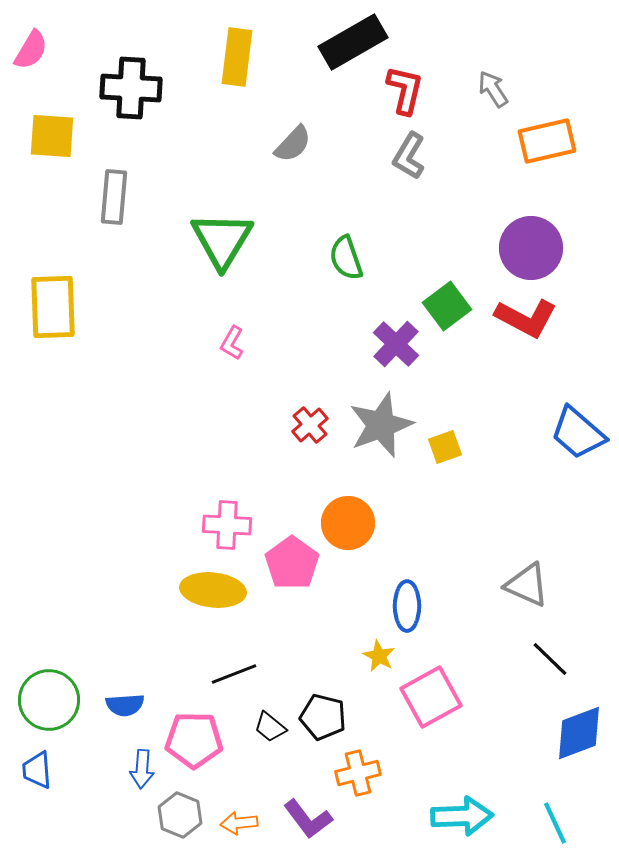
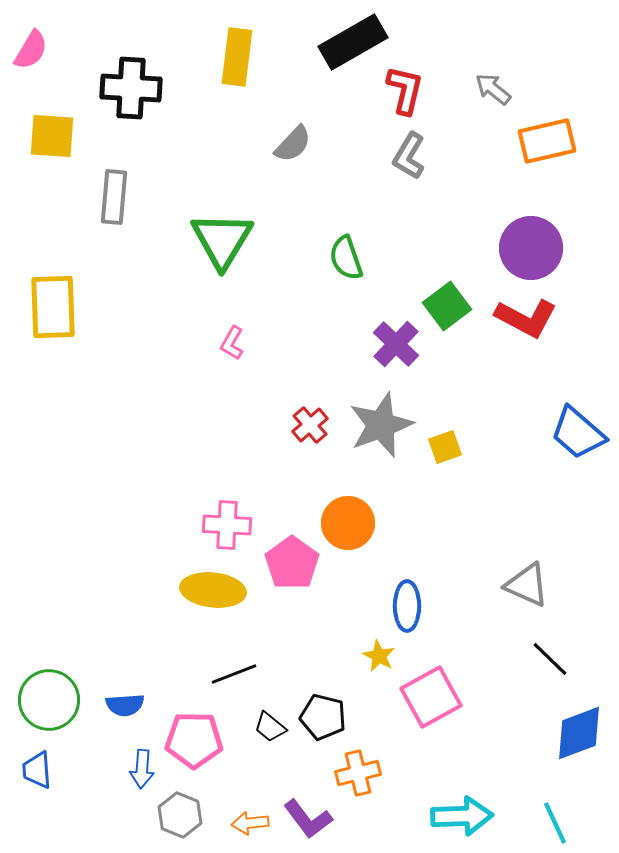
gray arrow at (493, 89): rotated 18 degrees counterclockwise
orange arrow at (239, 823): moved 11 px right
